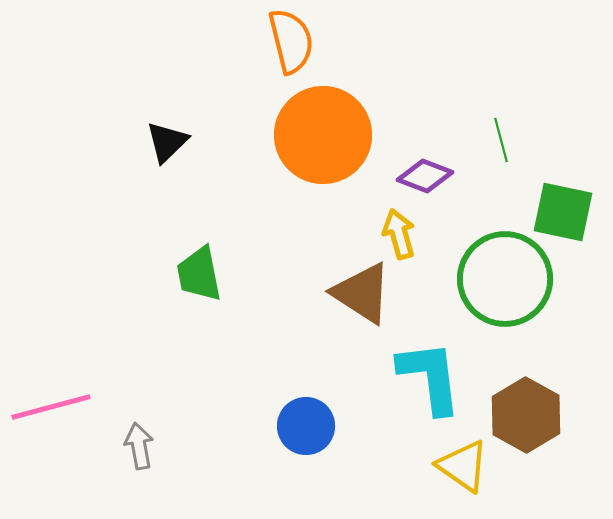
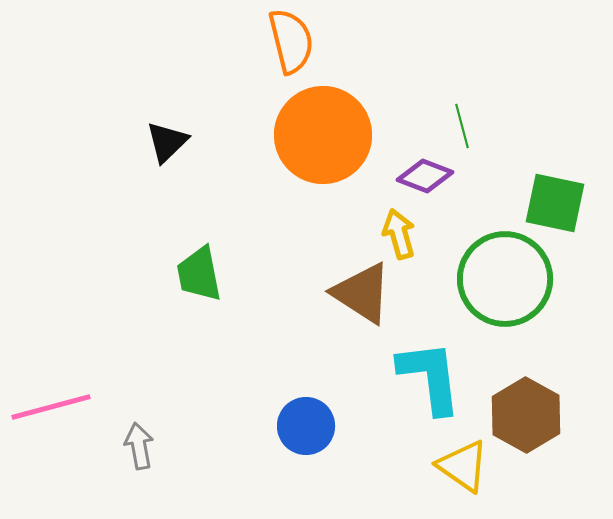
green line: moved 39 px left, 14 px up
green square: moved 8 px left, 9 px up
